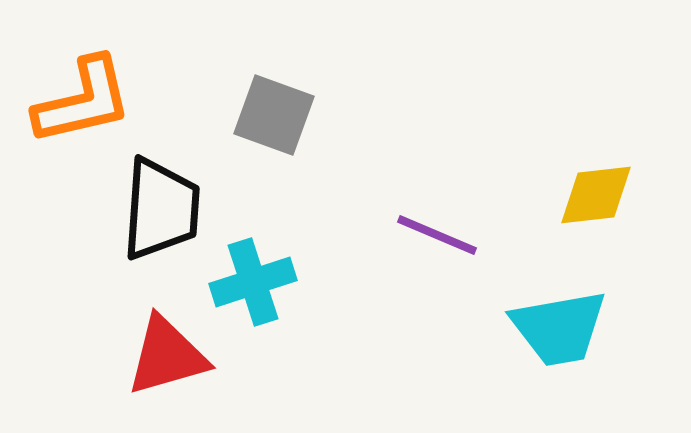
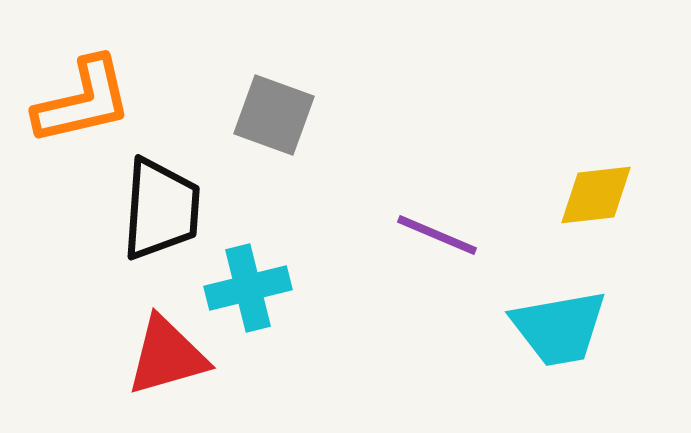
cyan cross: moved 5 px left, 6 px down; rotated 4 degrees clockwise
